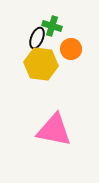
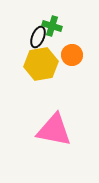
black ellipse: moved 1 px right, 1 px up
orange circle: moved 1 px right, 6 px down
yellow hexagon: rotated 16 degrees counterclockwise
